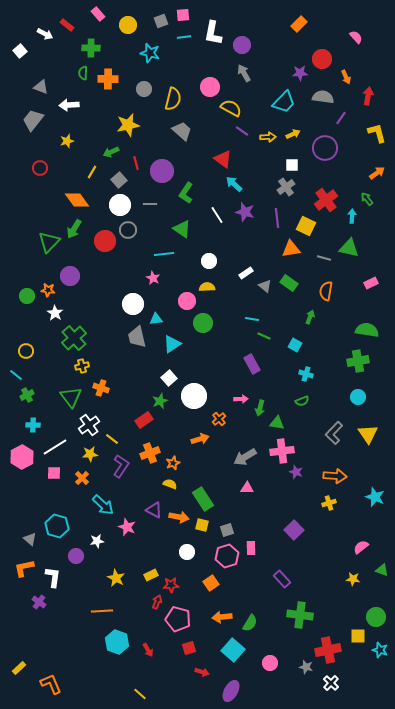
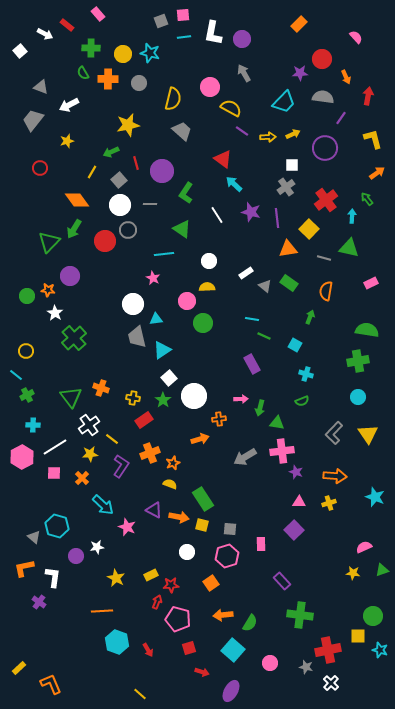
yellow circle at (128, 25): moved 5 px left, 29 px down
purple circle at (242, 45): moved 6 px up
green semicircle at (83, 73): rotated 32 degrees counterclockwise
gray circle at (144, 89): moved 5 px left, 6 px up
white arrow at (69, 105): rotated 24 degrees counterclockwise
yellow L-shape at (377, 133): moved 4 px left, 6 px down
purple star at (245, 212): moved 6 px right
yellow square at (306, 226): moved 3 px right, 3 px down; rotated 18 degrees clockwise
orange triangle at (291, 249): moved 3 px left
cyan triangle at (172, 344): moved 10 px left, 6 px down
yellow cross at (82, 366): moved 51 px right, 32 px down; rotated 24 degrees clockwise
green star at (160, 401): moved 3 px right, 1 px up; rotated 14 degrees counterclockwise
orange cross at (219, 419): rotated 32 degrees clockwise
pink triangle at (247, 488): moved 52 px right, 14 px down
gray square at (227, 530): moved 3 px right, 1 px up; rotated 24 degrees clockwise
gray triangle at (30, 539): moved 4 px right, 2 px up
white star at (97, 541): moved 6 px down
pink semicircle at (361, 547): moved 3 px right; rotated 14 degrees clockwise
pink rectangle at (251, 548): moved 10 px right, 4 px up
green triangle at (382, 570): rotated 40 degrees counterclockwise
purple rectangle at (282, 579): moved 2 px down
yellow star at (353, 579): moved 6 px up
orange arrow at (222, 617): moved 1 px right, 2 px up
green circle at (376, 617): moved 3 px left, 1 px up
